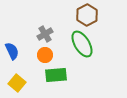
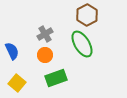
green rectangle: moved 3 px down; rotated 15 degrees counterclockwise
